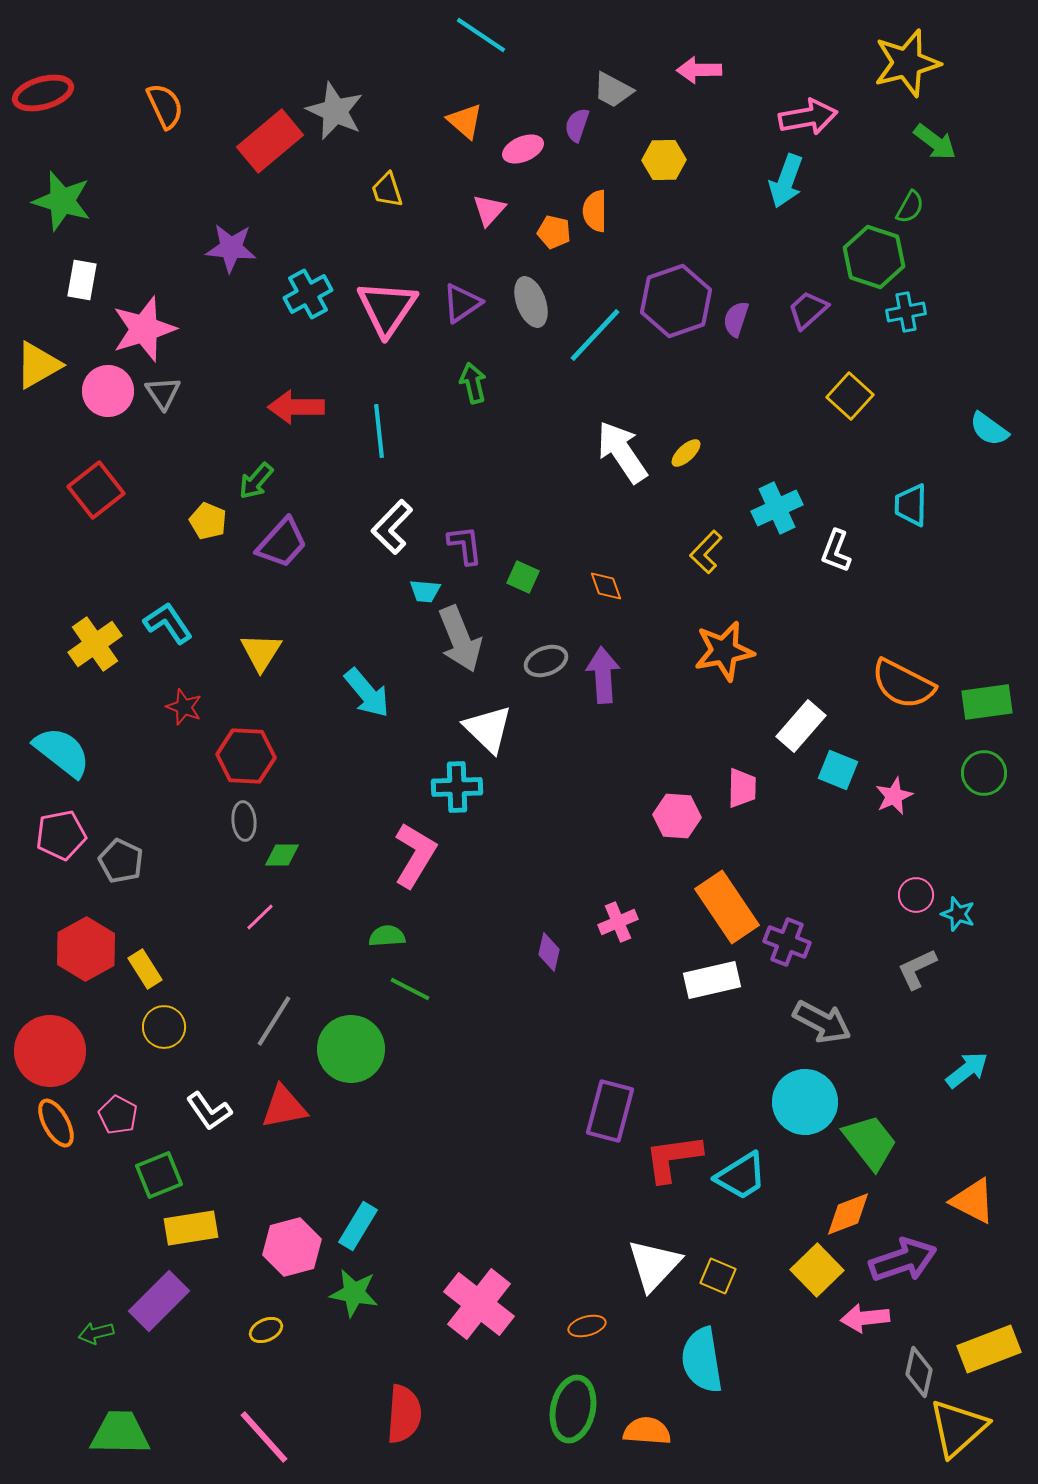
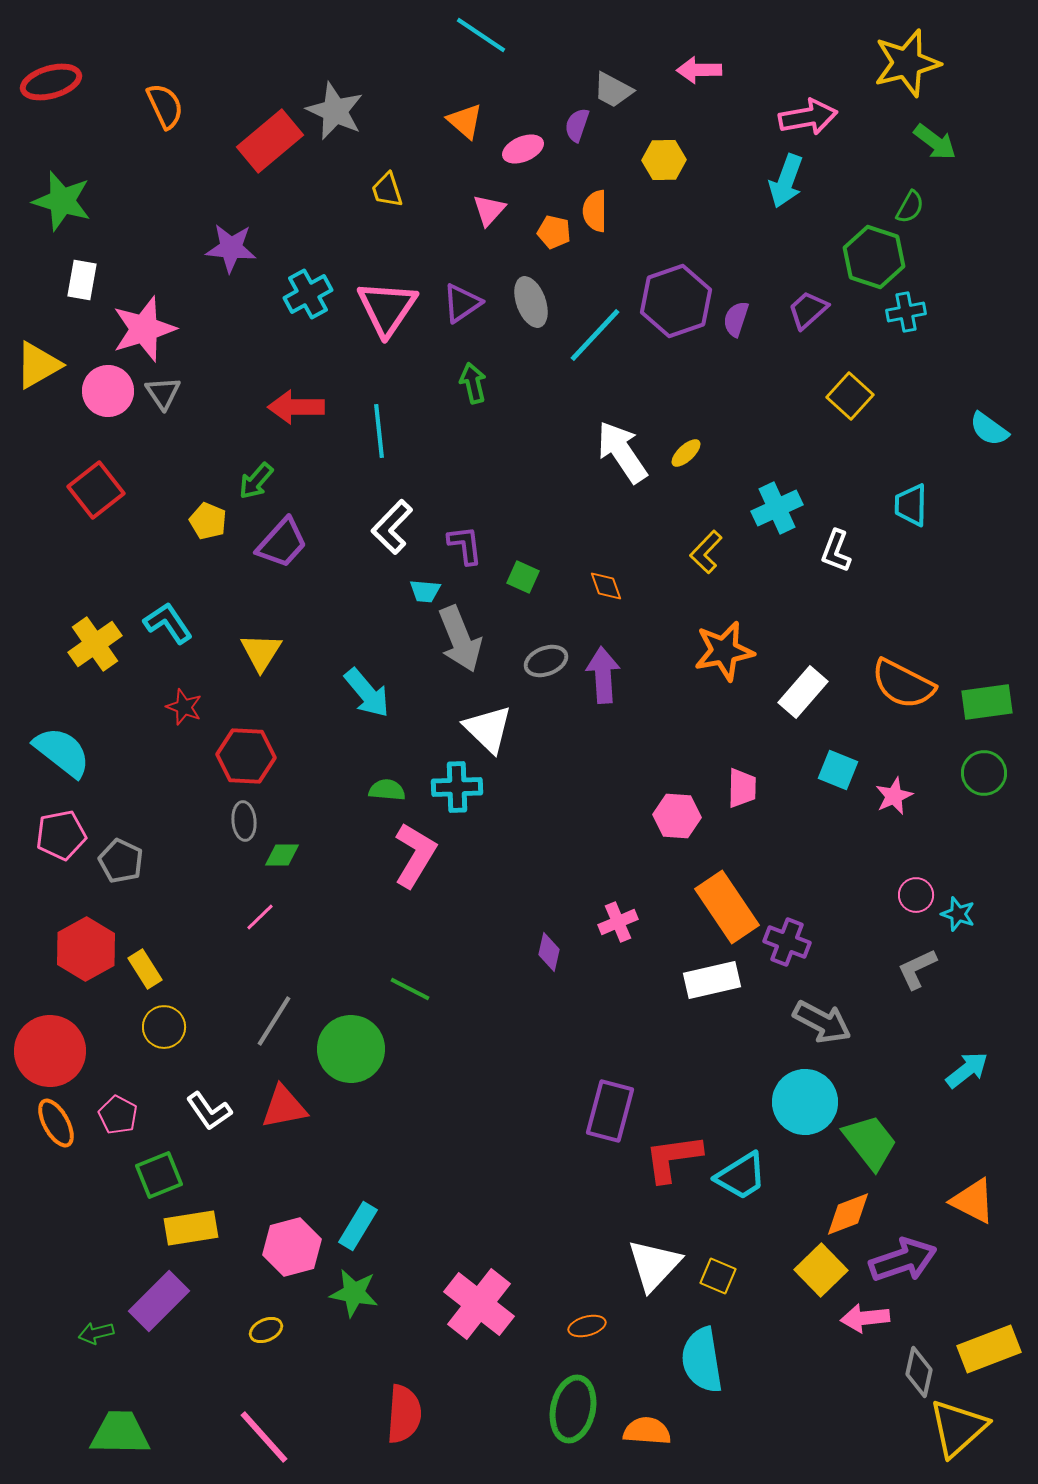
red ellipse at (43, 93): moved 8 px right, 11 px up
white rectangle at (801, 726): moved 2 px right, 34 px up
green semicircle at (387, 936): moved 146 px up; rotated 9 degrees clockwise
yellow square at (817, 1270): moved 4 px right
